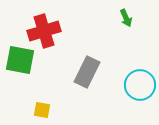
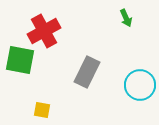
red cross: rotated 12 degrees counterclockwise
